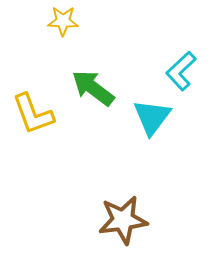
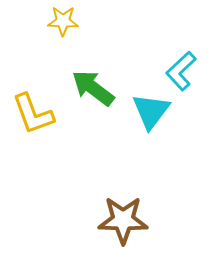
cyan triangle: moved 1 px left, 6 px up
brown star: rotated 9 degrees clockwise
